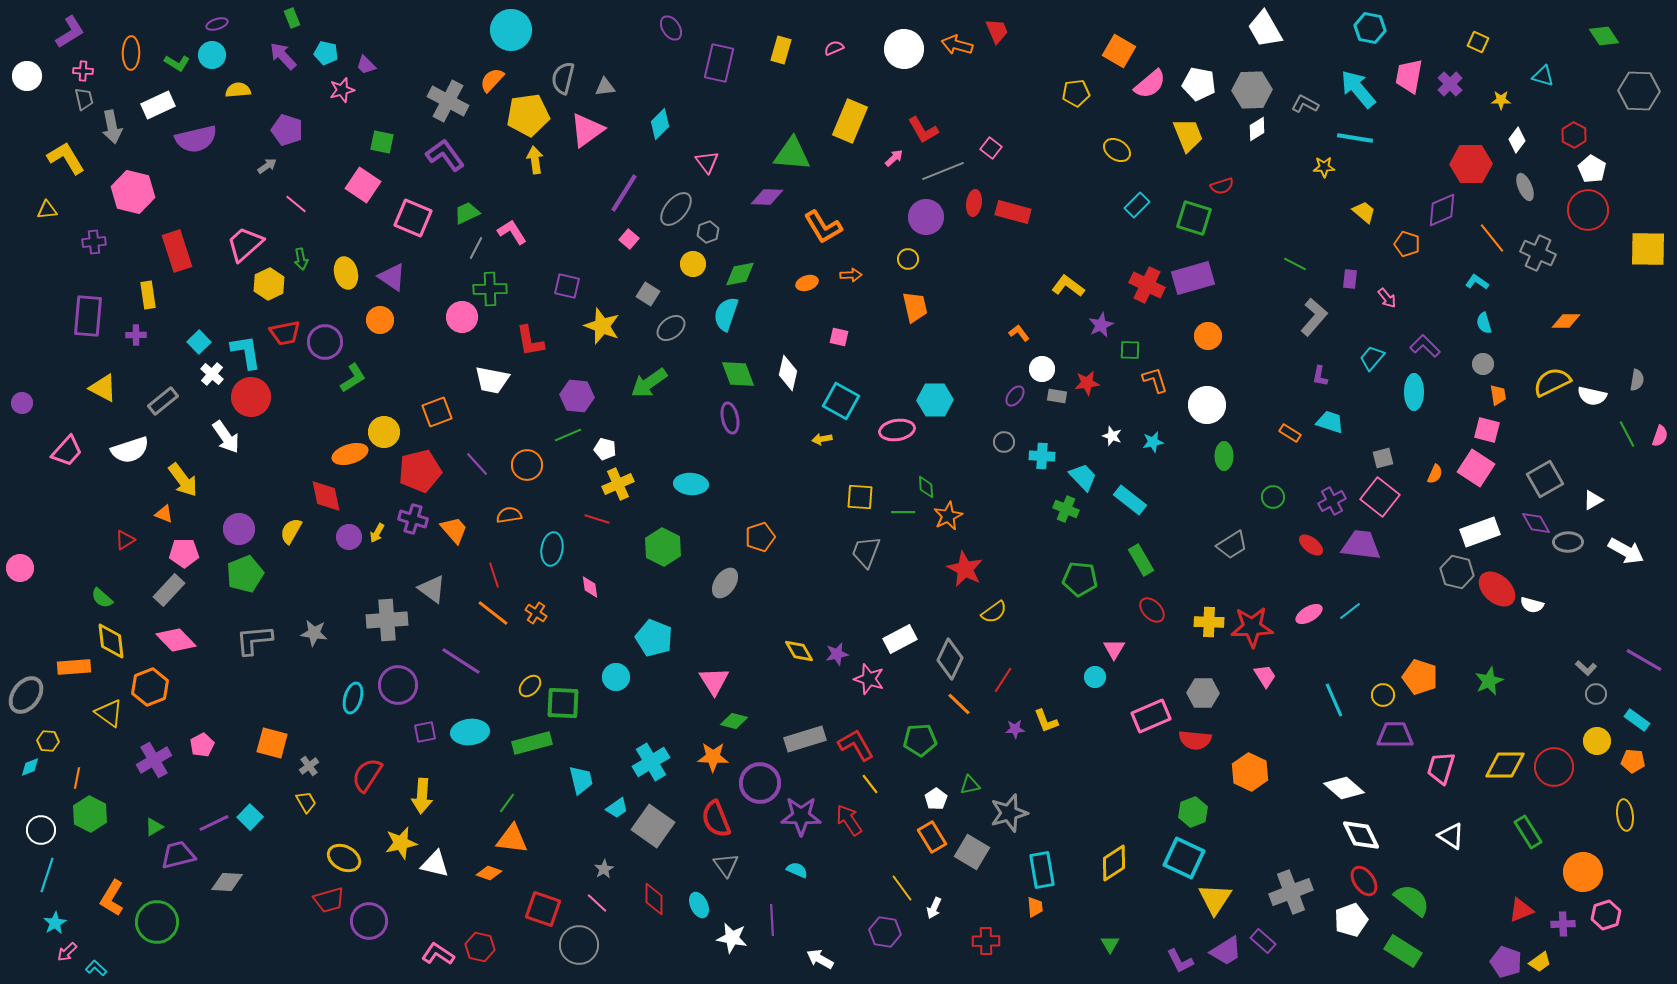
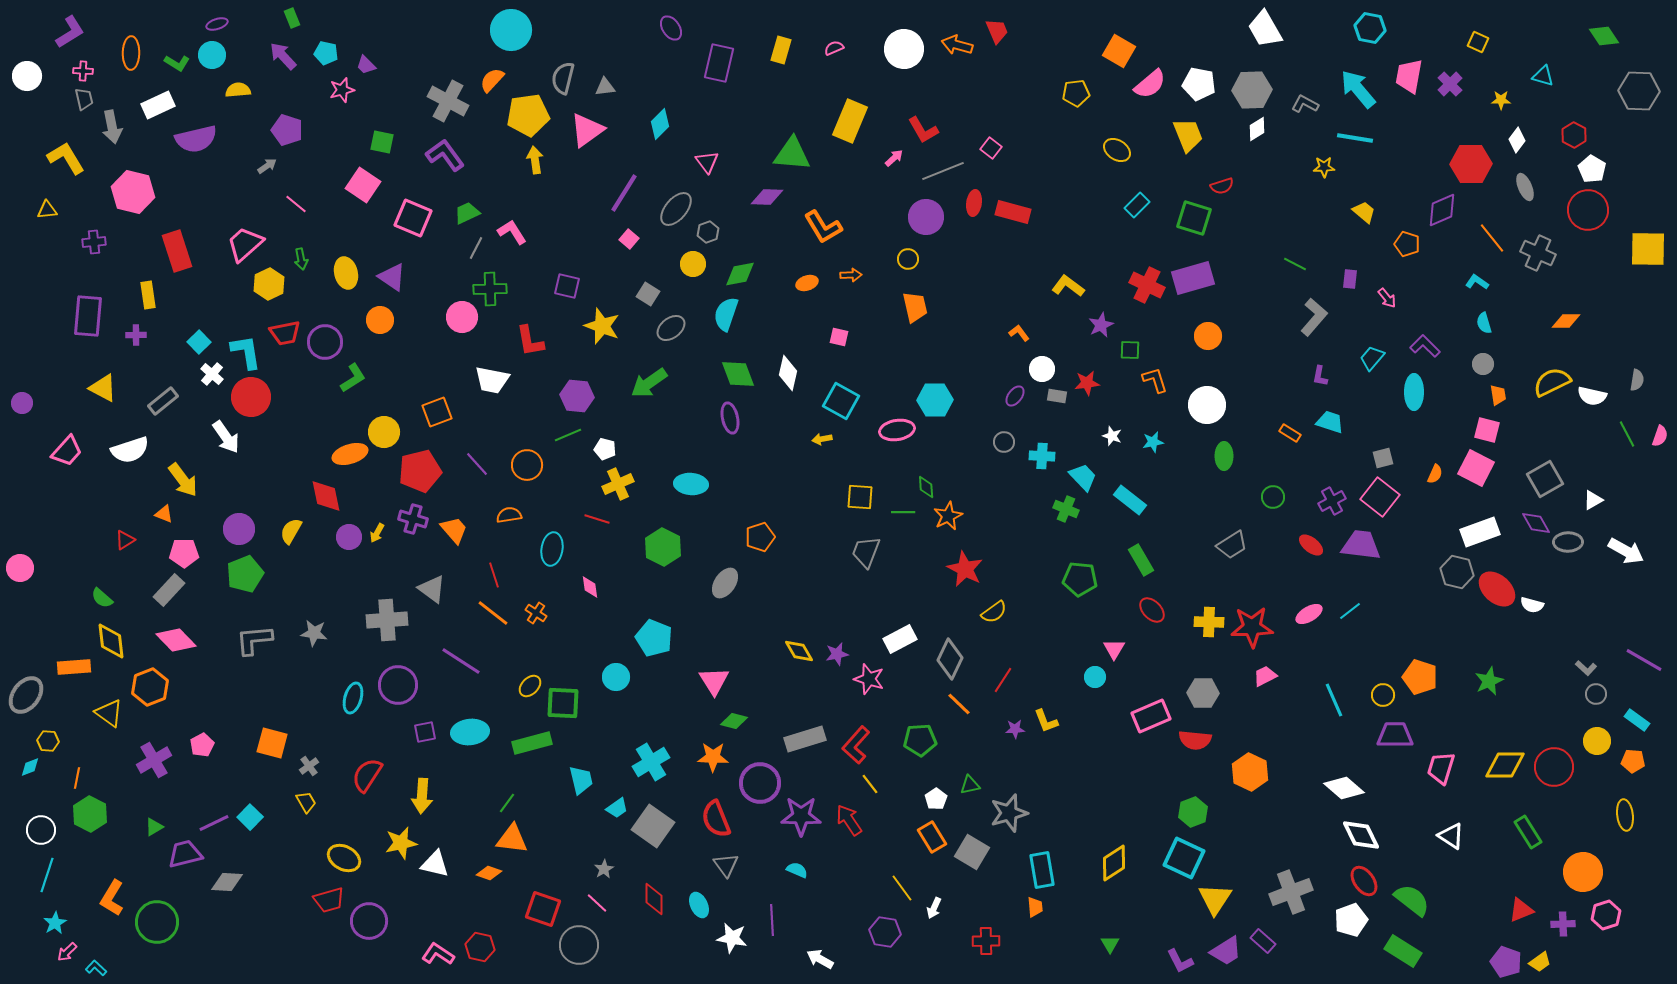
pink square at (1476, 468): rotated 6 degrees counterclockwise
pink trapezoid at (1265, 676): rotated 85 degrees counterclockwise
red L-shape at (856, 745): rotated 108 degrees counterclockwise
purple trapezoid at (178, 855): moved 7 px right, 1 px up
